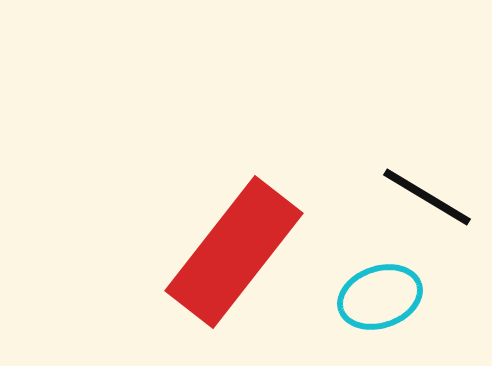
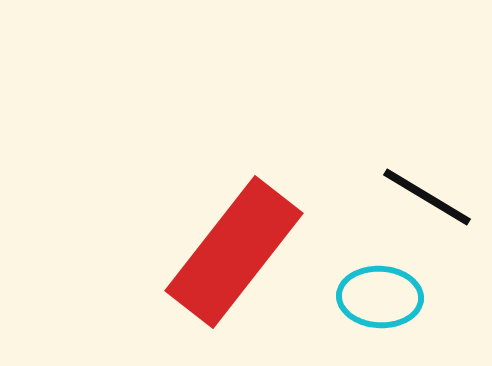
cyan ellipse: rotated 22 degrees clockwise
